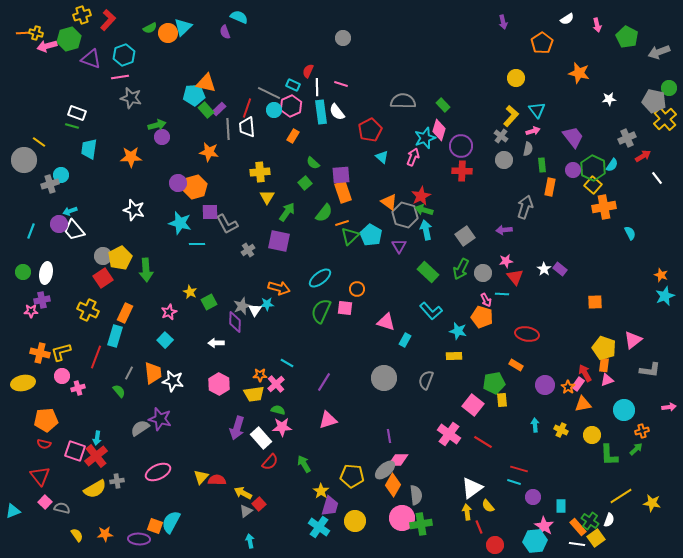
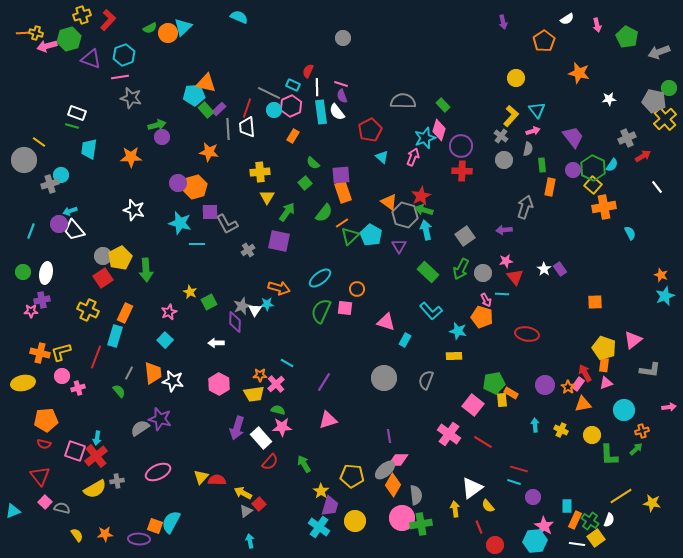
purple semicircle at (225, 32): moved 117 px right, 64 px down
orange pentagon at (542, 43): moved 2 px right, 2 px up
white line at (657, 178): moved 9 px down
orange line at (342, 223): rotated 16 degrees counterclockwise
purple rectangle at (560, 269): rotated 16 degrees clockwise
orange rectangle at (516, 365): moved 5 px left, 28 px down
pink triangle at (607, 380): moved 1 px left, 3 px down
cyan rectangle at (561, 506): moved 6 px right
yellow arrow at (467, 512): moved 12 px left, 3 px up
orange rectangle at (578, 527): moved 3 px left, 7 px up; rotated 66 degrees clockwise
